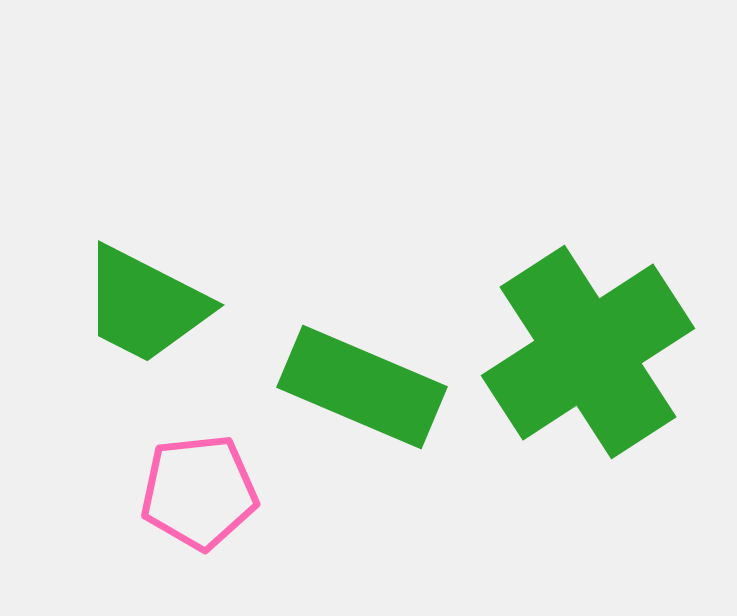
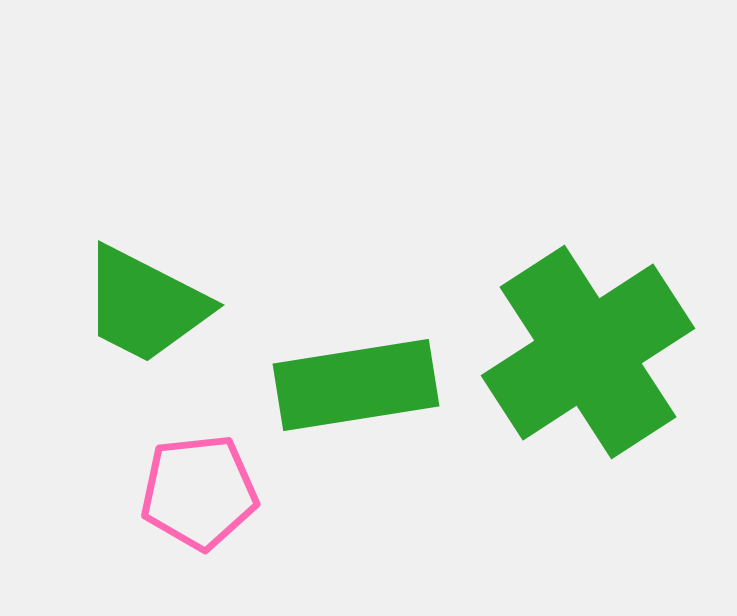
green rectangle: moved 6 px left, 2 px up; rotated 32 degrees counterclockwise
